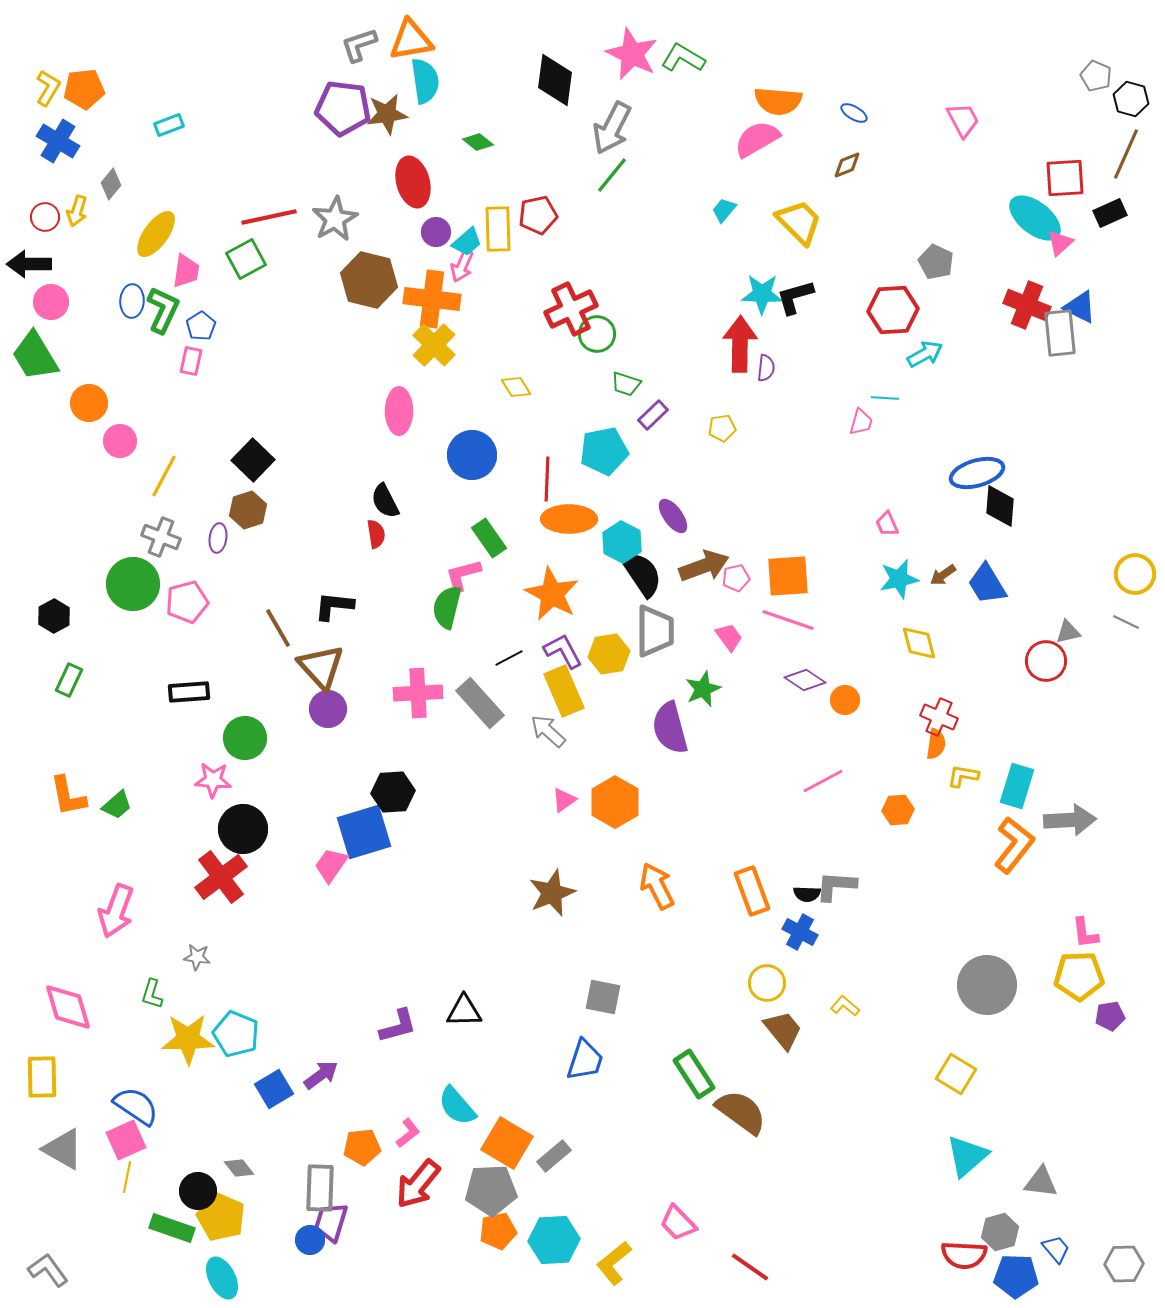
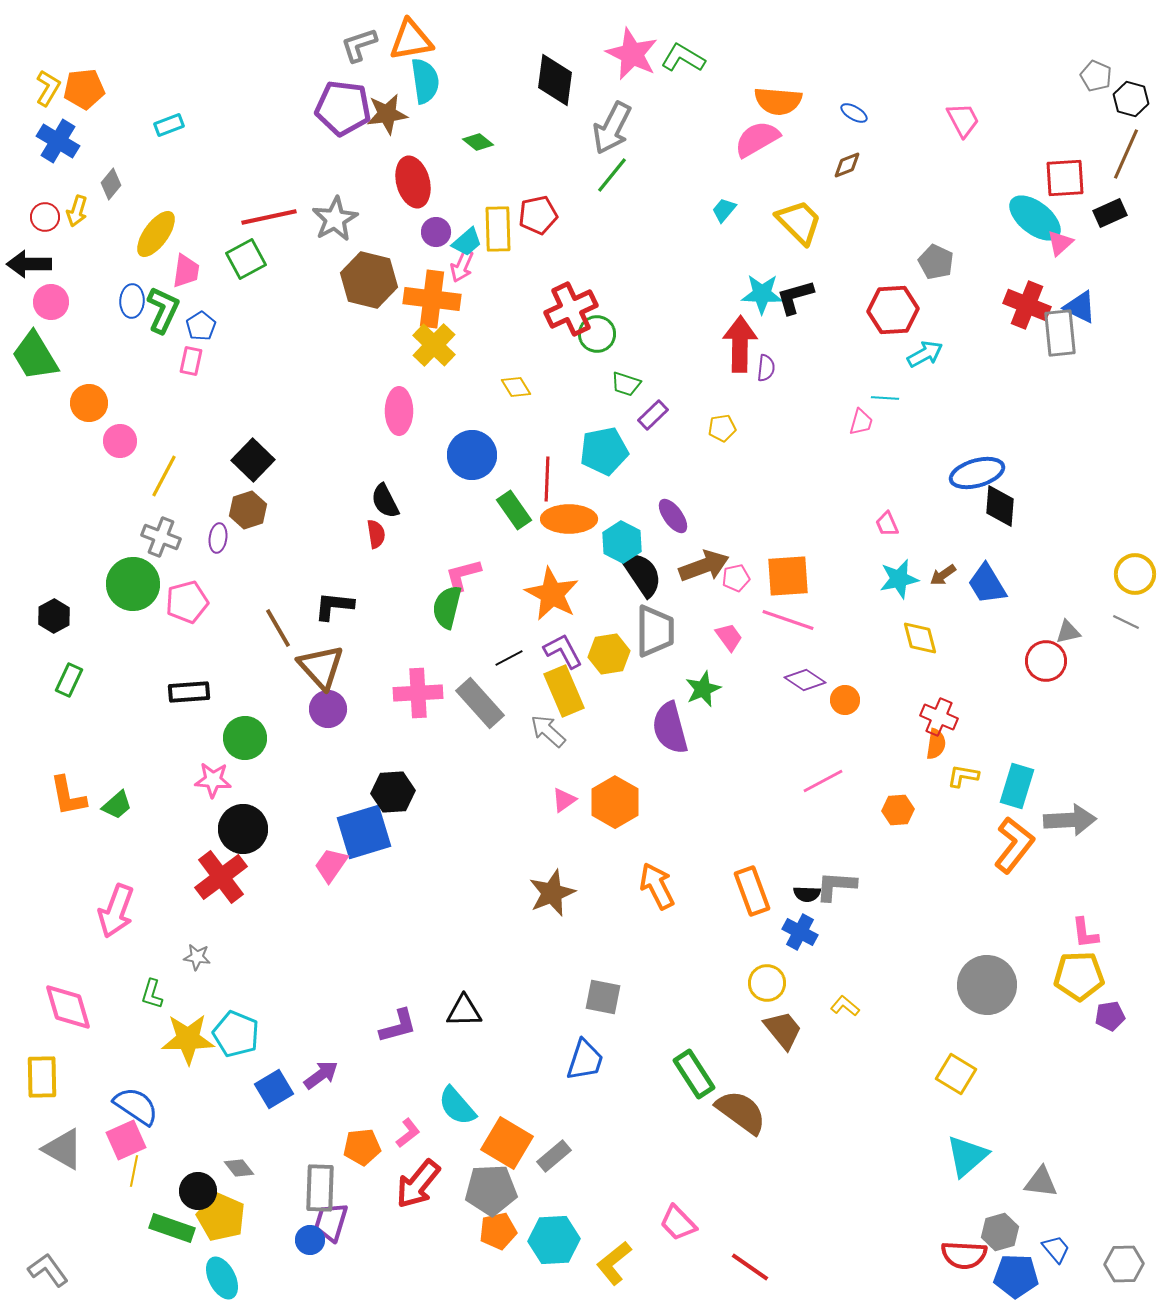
green rectangle at (489, 538): moved 25 px right, 28 px up
yellow diamond at (919, 643): moved 1 px right, 5 px up
yellow line at (127, 1177): moved 7 px right, 6 px up
